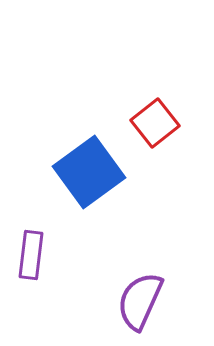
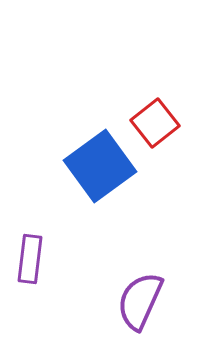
blue square: moved 11 px right, 6 px up
purple rectangle: moved 1 px left, 4 px down
